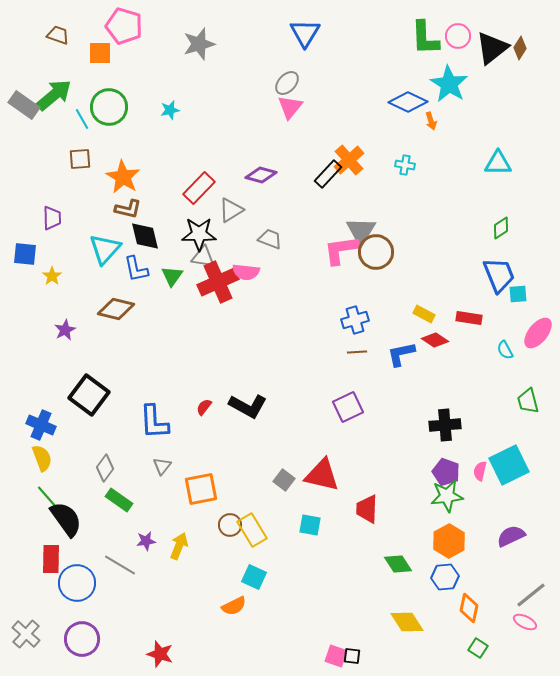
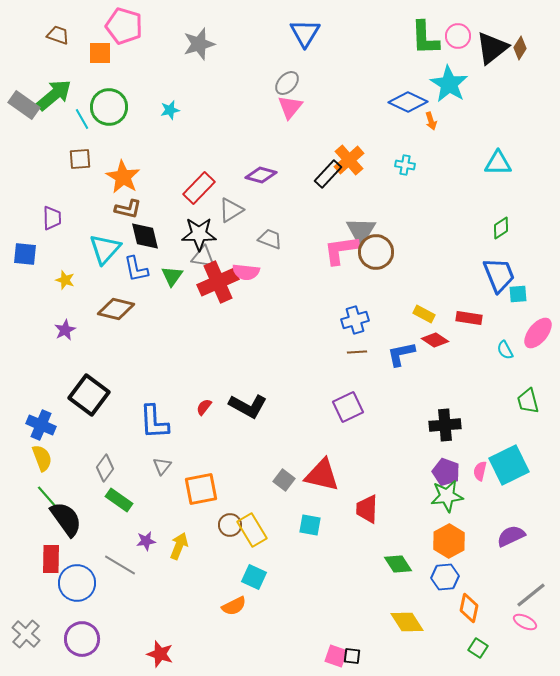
yellow star at (52, 276): moved 13 px right, 4 px down; rotated 18 degrees counterclockwise
